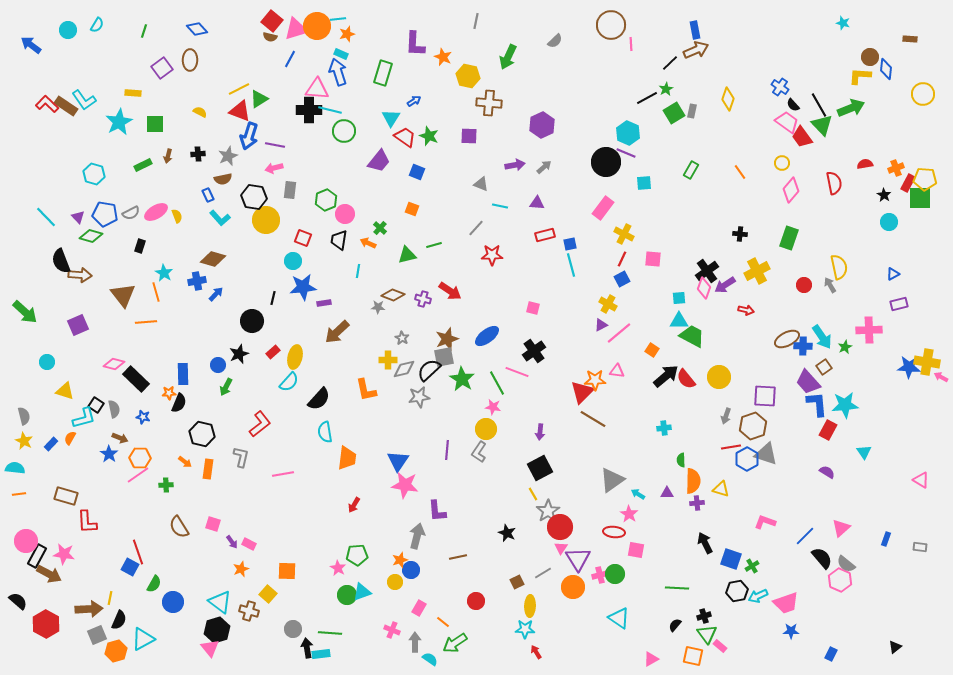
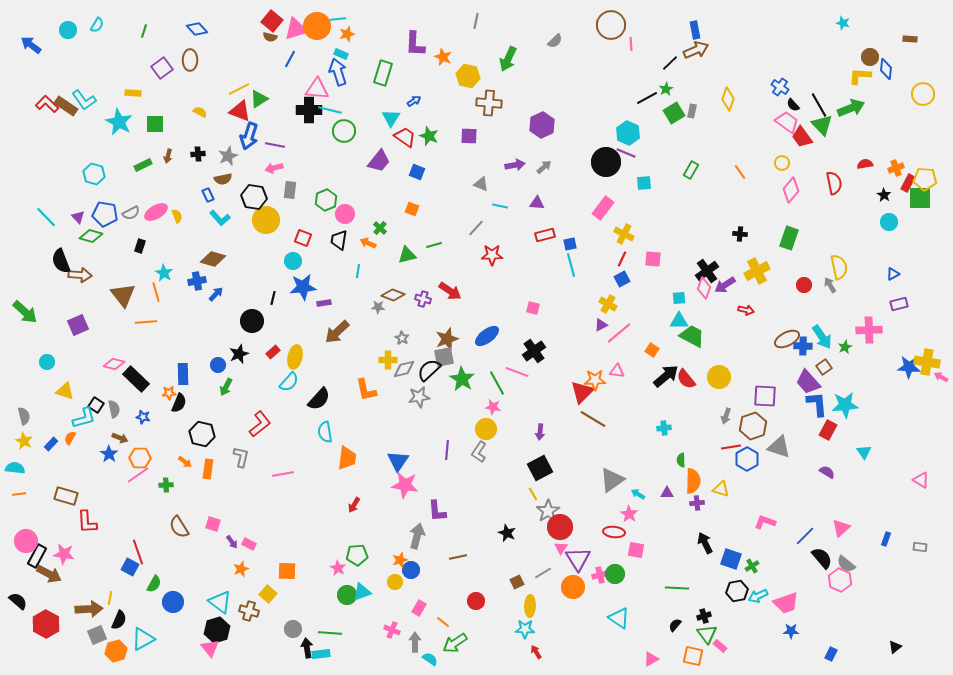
green arrow at (508, 57): moved 2 px down
cyan star at (119, 122): rotated 16 degrees counterclockwise
gray triangle at (766, 454): moved 13 px right, 7 px up
